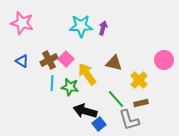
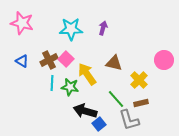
cyan star: moved 10 px left, 3 px down
